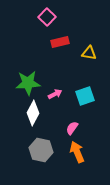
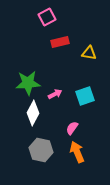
pink square: rotated 18 degrees clockwise
